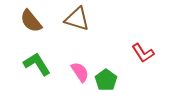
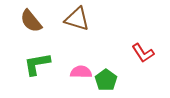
green L-shape: rotated 68 degrees counterclockwise
pink semicircle: moved 1 px right; rotated 55 degrees counterclockwise
